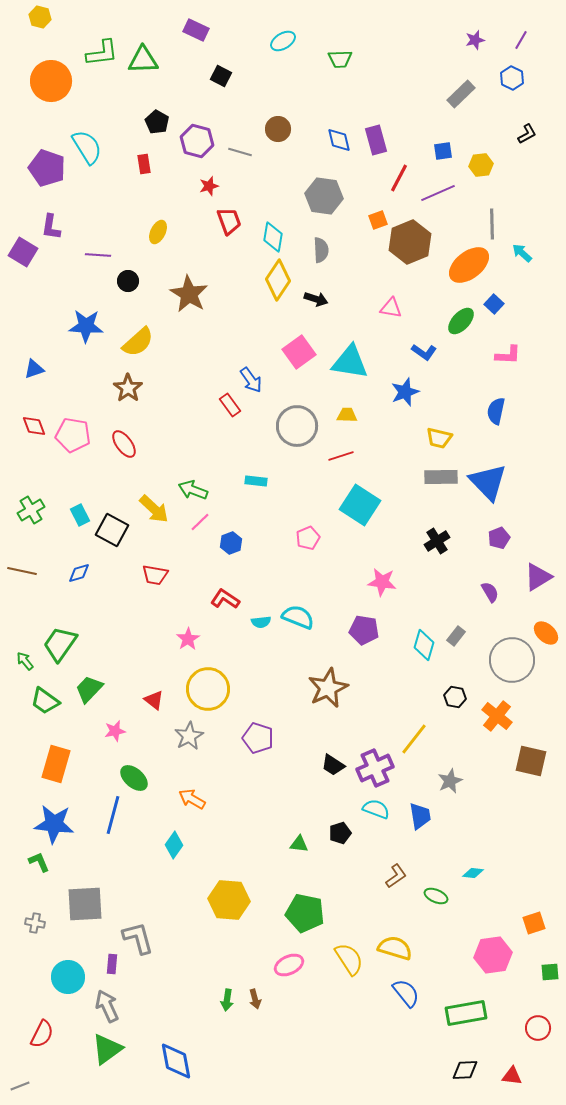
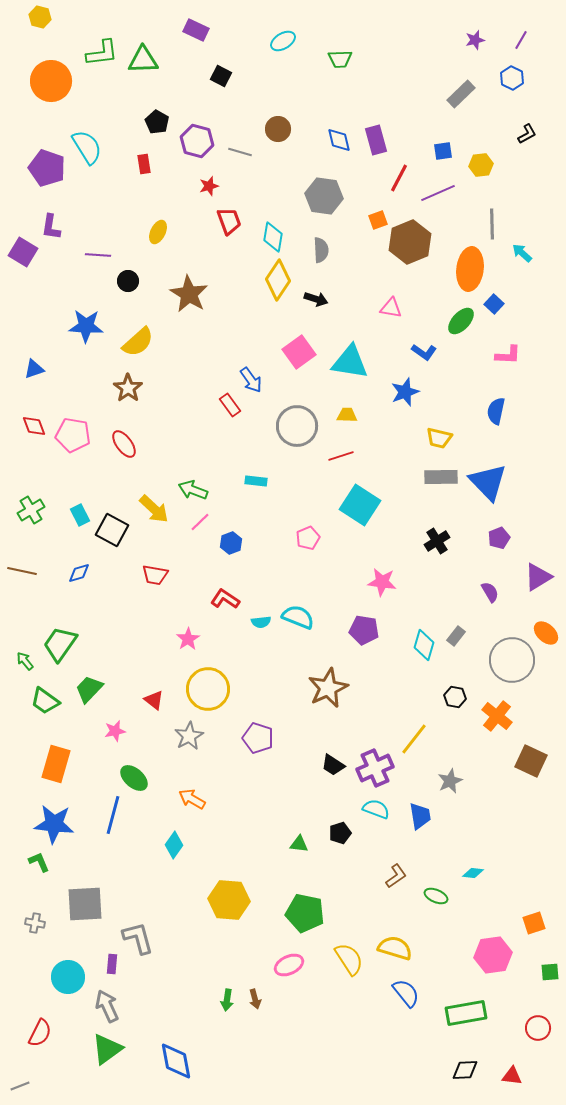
orange ellipse at (469, 265): moved 1 px right, 4 px down; rotated 45 degrees counterclockwise
brown square at (531, 761): rotated 12 degrees clockwise
red semicircle at (42, 1034): moved 2 px left, 1 px up
